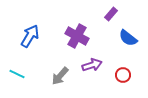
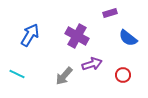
purple rectangle: moved 1 px left, 1 px up; rotated 32 degrees clockwise
blue arrow: moved 1 px up
purple arrow: moved 1 px up
gray arrow: moved 4 px right
